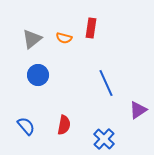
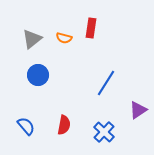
blue line: rotated 56 degrees clockwise
blue cross: moved 7 px up
